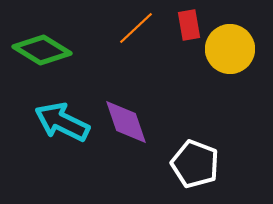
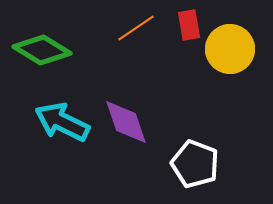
orange line: rotated 9 degrees clockwise
